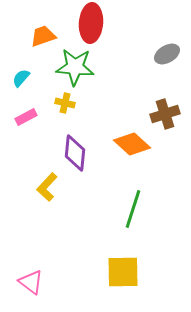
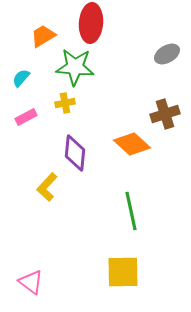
orange trapezoid: rotated 12 degrees counterclockwise
yellow cross: rotated 24 degrees counterclockwise
green line: moved 2 px left, 2 px down; rotated 30 degrees counterclockwise
